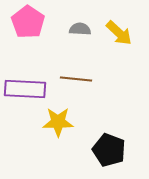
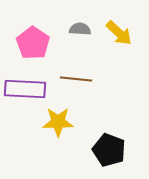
pink pentagon: moved 5 px right, 21 px down
